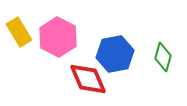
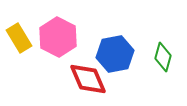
yellow rectangle: moved 6 px down
